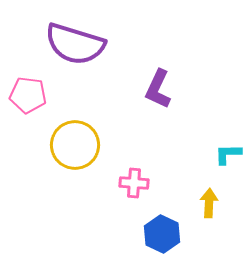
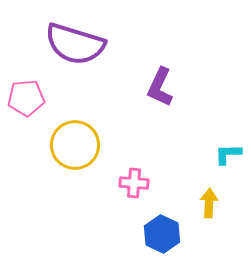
purple L-shape: moved 2 px right, 2 px up
pink pentagon: moved 2 px left, 3 px down; rotated 12 degrees counterclockwise
